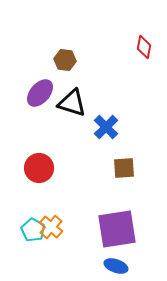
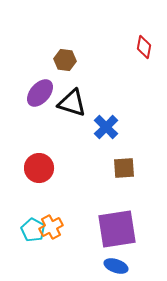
orange cross: rotated 20 degrees clockwise
